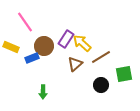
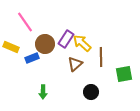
brown circle: moved 1 px right, 2 px up
brown line: rotated 60 degrees counterclockwise
black circle: moved 10 px left, 7 px down
